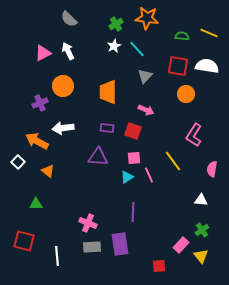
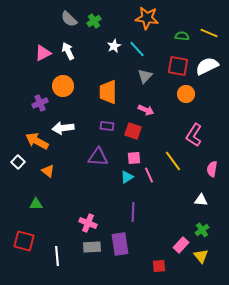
green cross at (116, 24): moved 22 px left, 3 px up
white semicircle at (207, 66): rotated 35 degrees counterclockwise
purple rectangle at (107, 128): moved 2 px up
